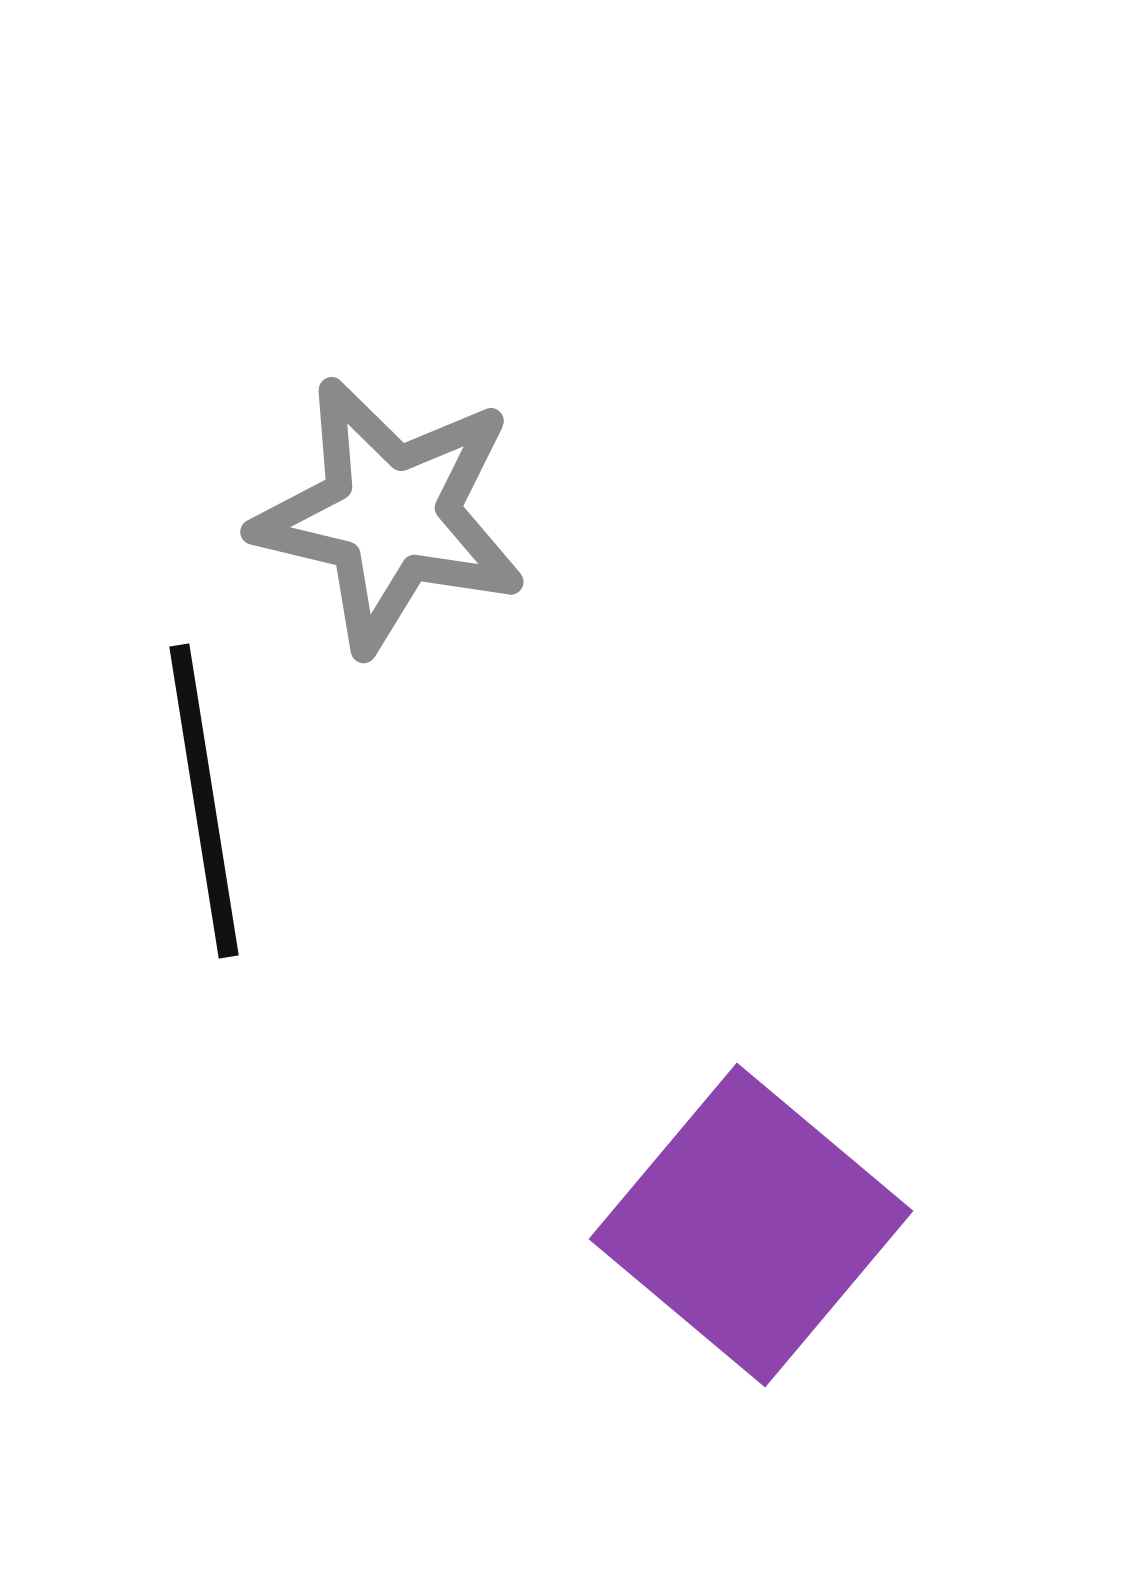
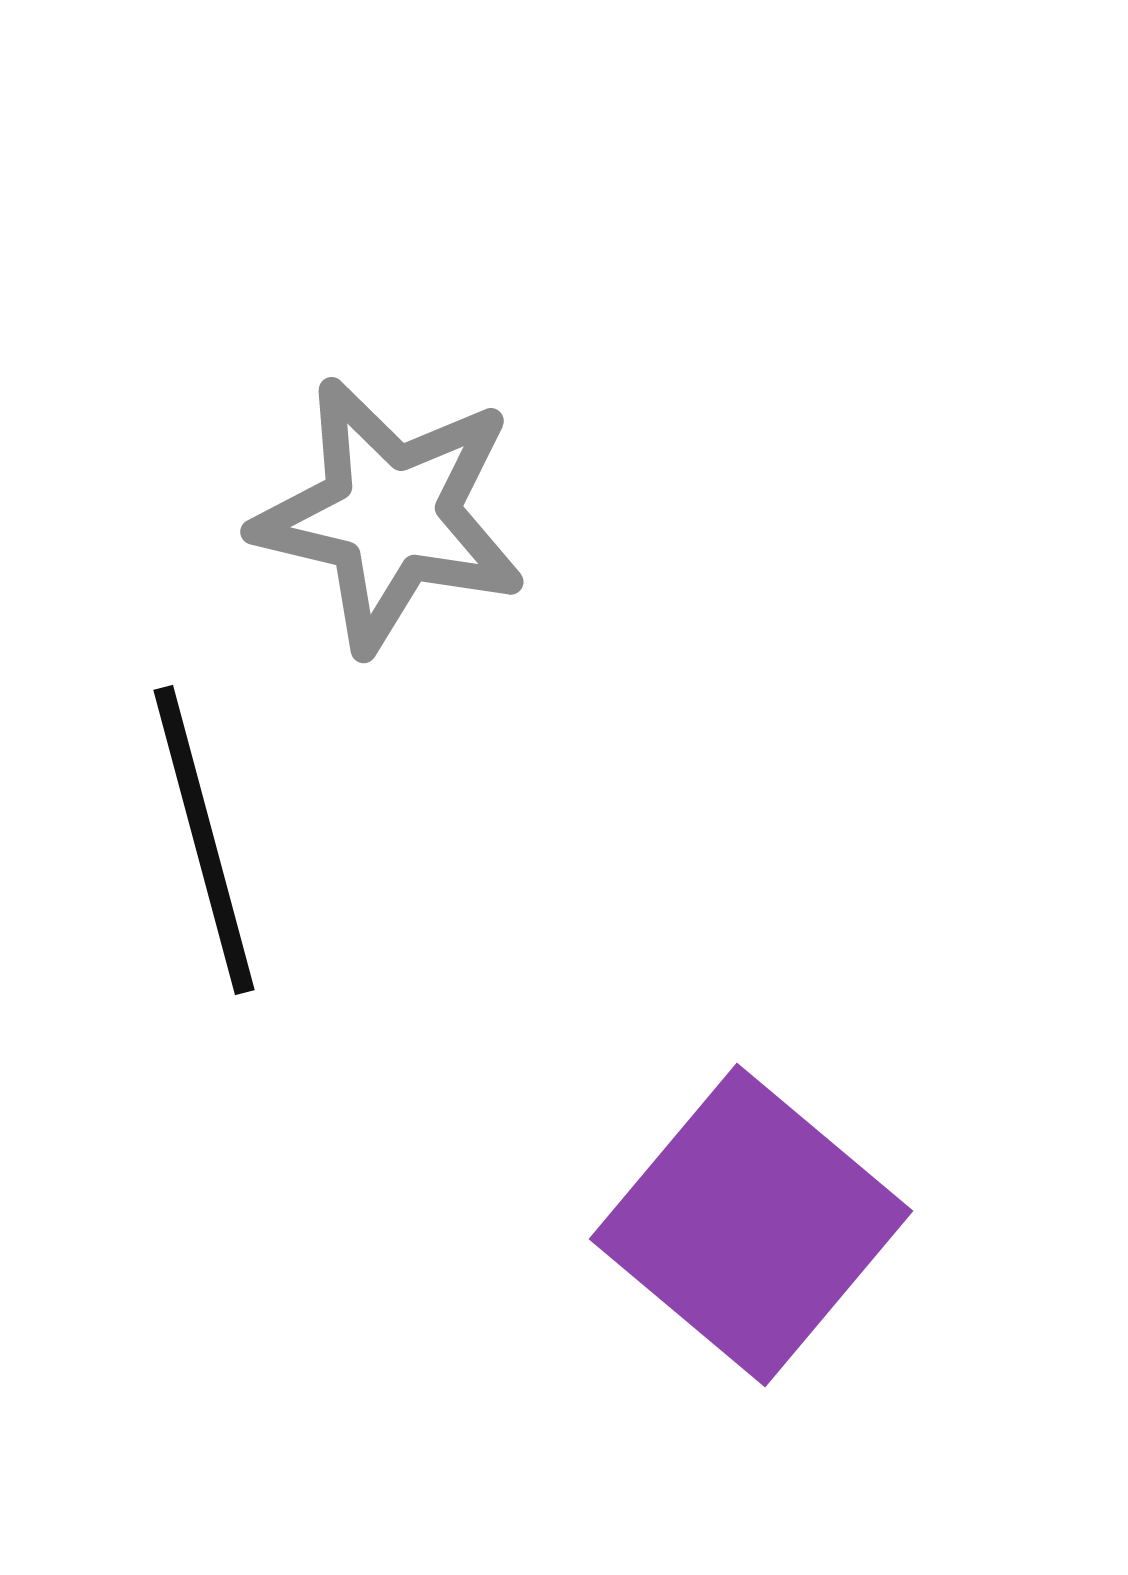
black line: moved 39 px down; rotated 6 degrees counterclockwise
